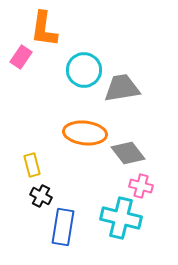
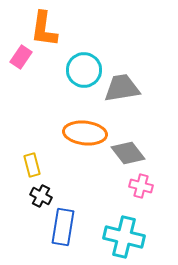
cyan cross: moved 3 px right, 19 px down
